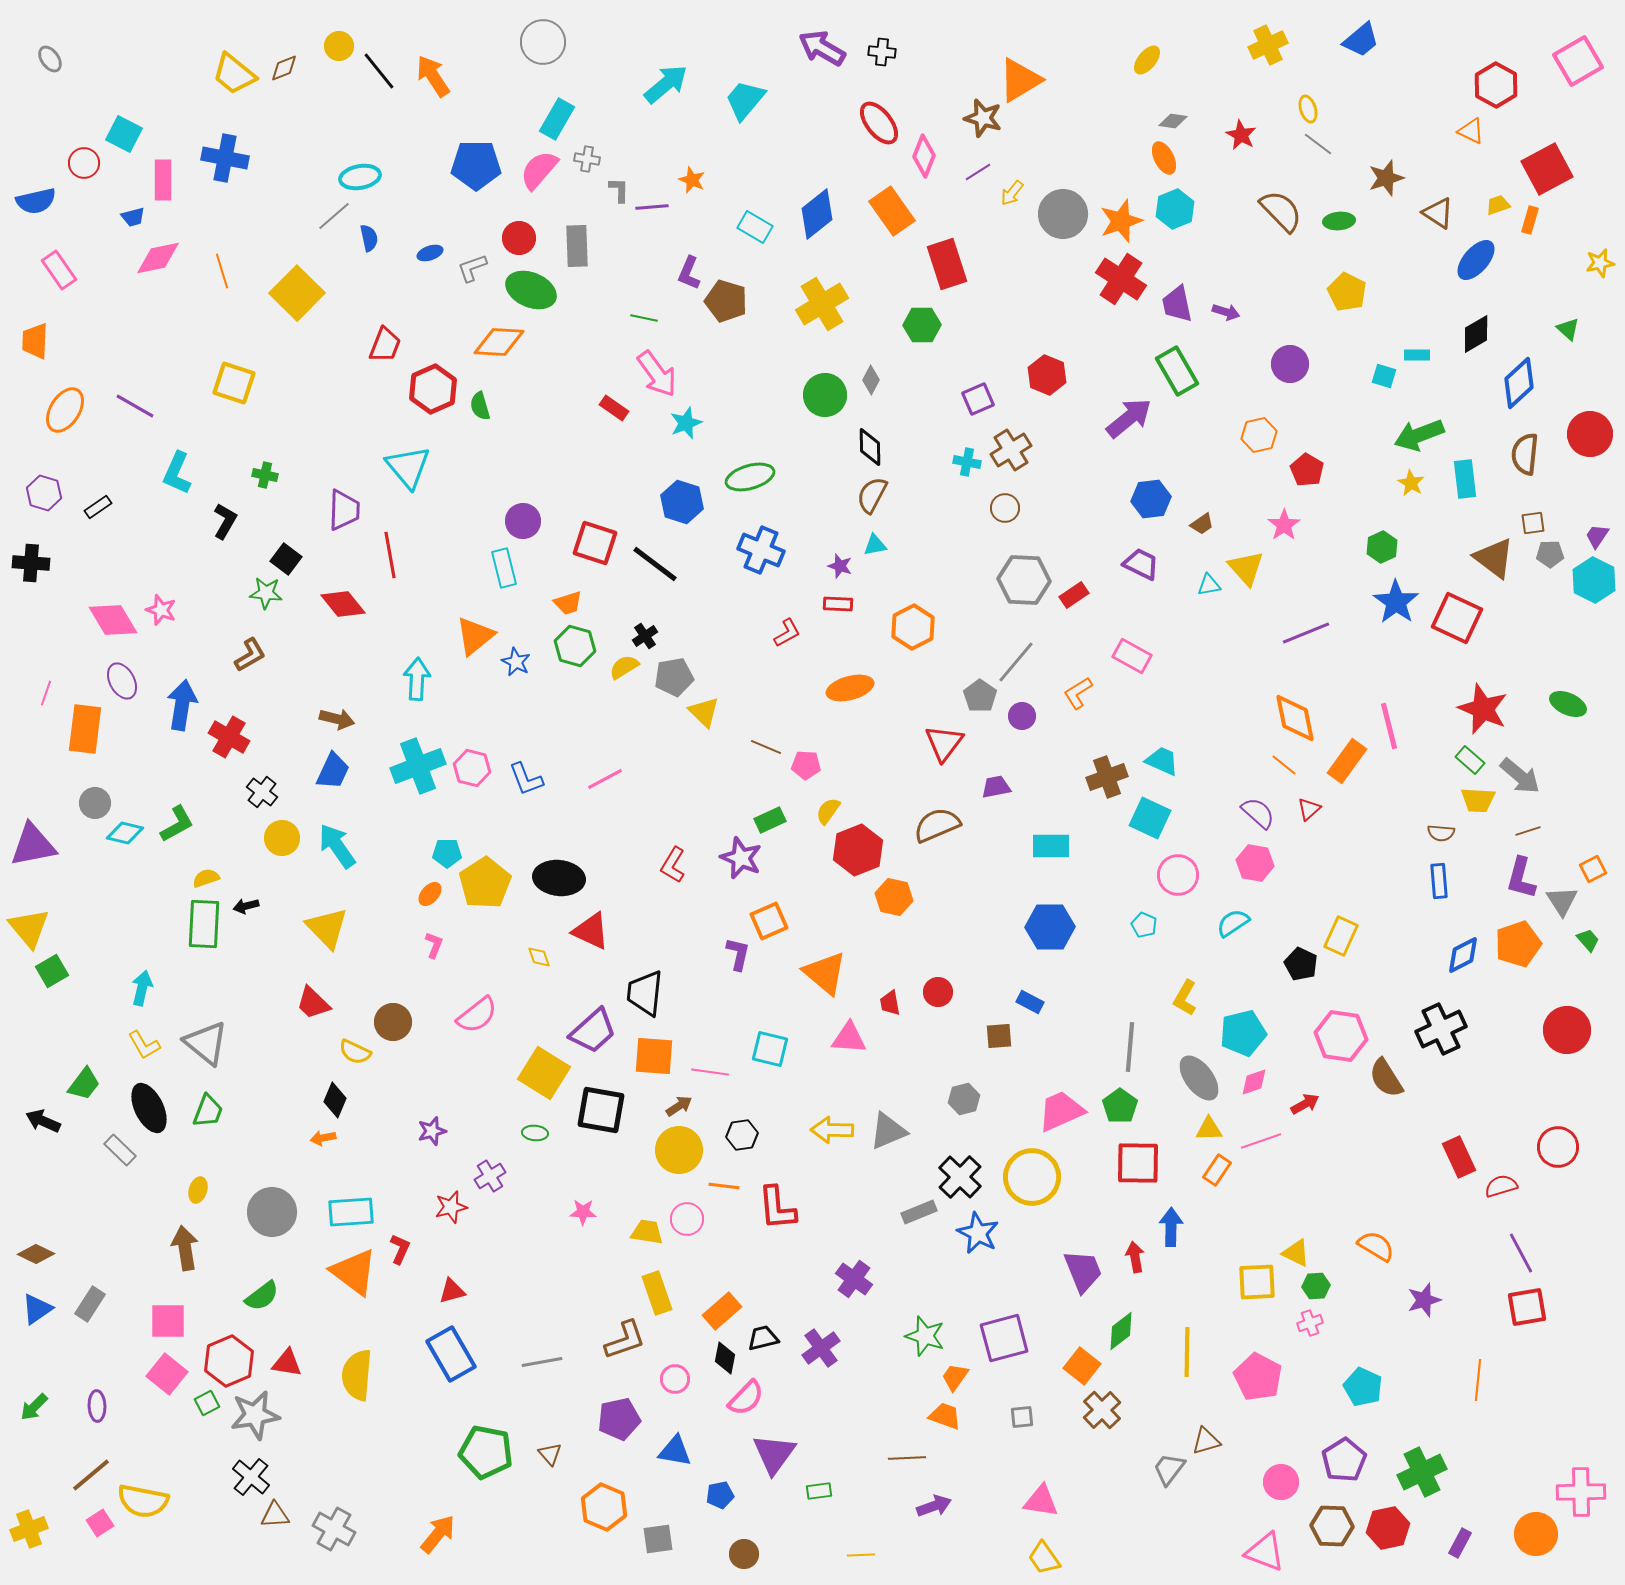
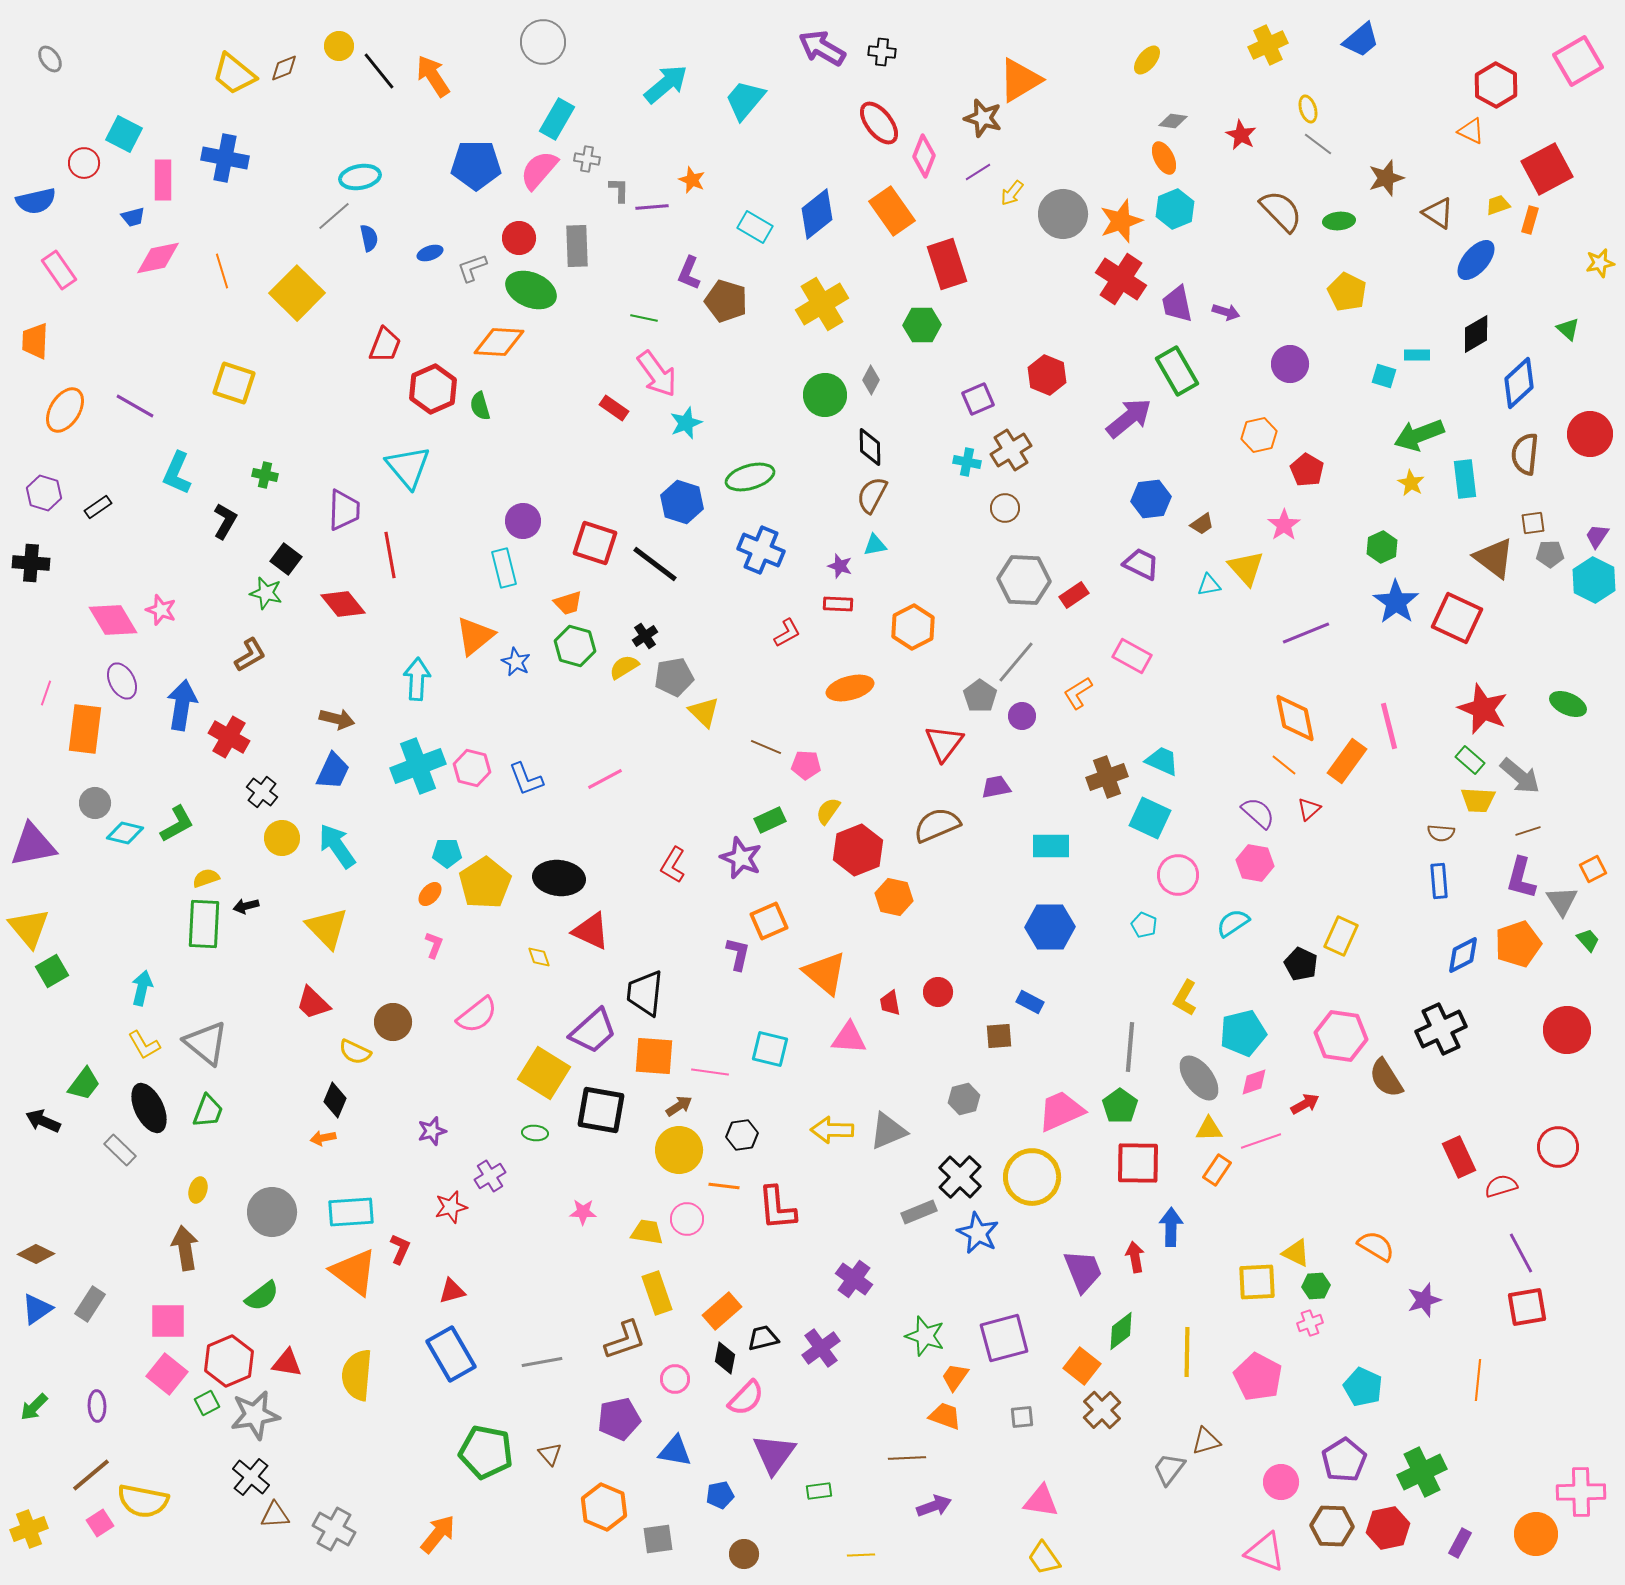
green star at (266, 593): rotated 8 degrees clockwise
